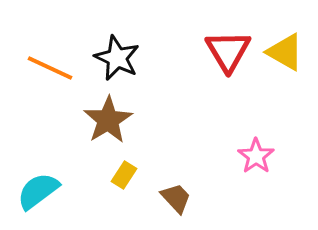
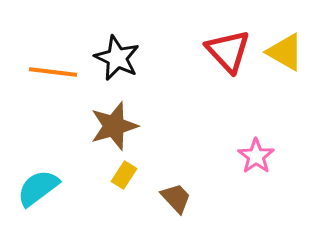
red triangle: rotated 12 degrees counterclockwise
orange line: moved 3 px right, 4 px down; rotated 18 degrees counterclockwise
brown star: moved 6 px right, 6 px down; rotated 15 degrees clockwise
cyan semicircle: moved 3 px up
